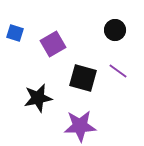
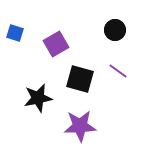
purple square: moved 3 px right
black square: moved 3 px left, 1 px down
